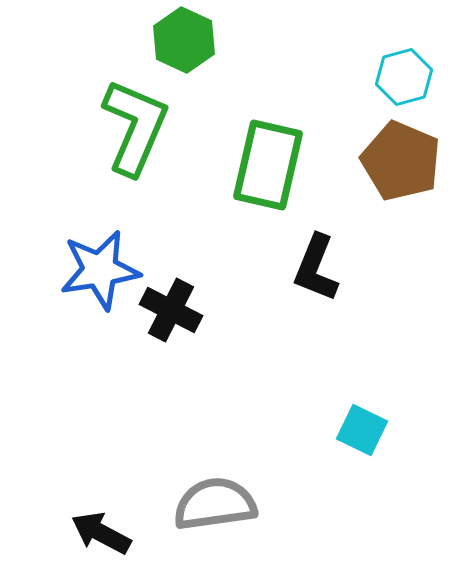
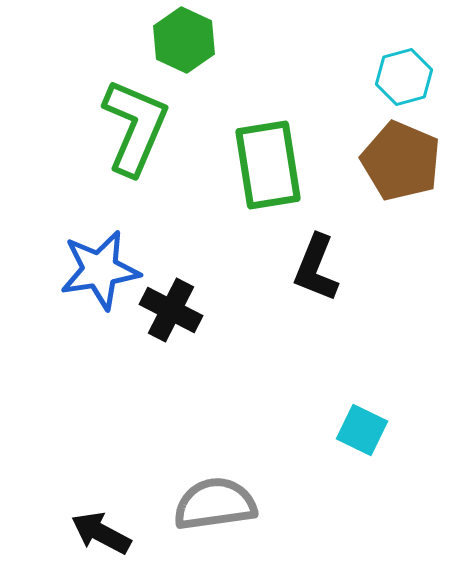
green rectangle: rotated 22 degrees counterclockwise
